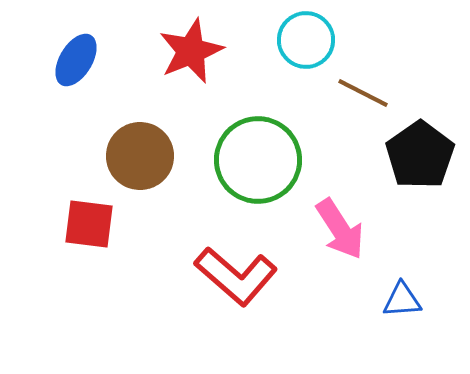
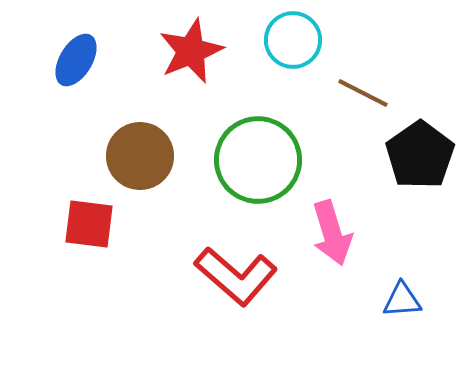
cyan circle: moved 13 px left
pink arrow: moved 8 px left, 4 px down; rotated 16 degrees clockwise
